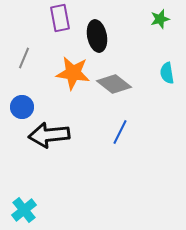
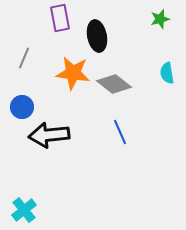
blue line: rotated 50 degrees counterclockwise
